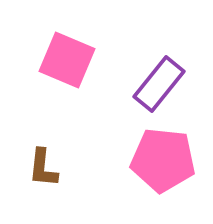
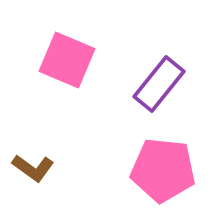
pink pentagon: moved 10 px down
brown L-shape: moved 10 px left; rotated 60 degrees counterclockwise
